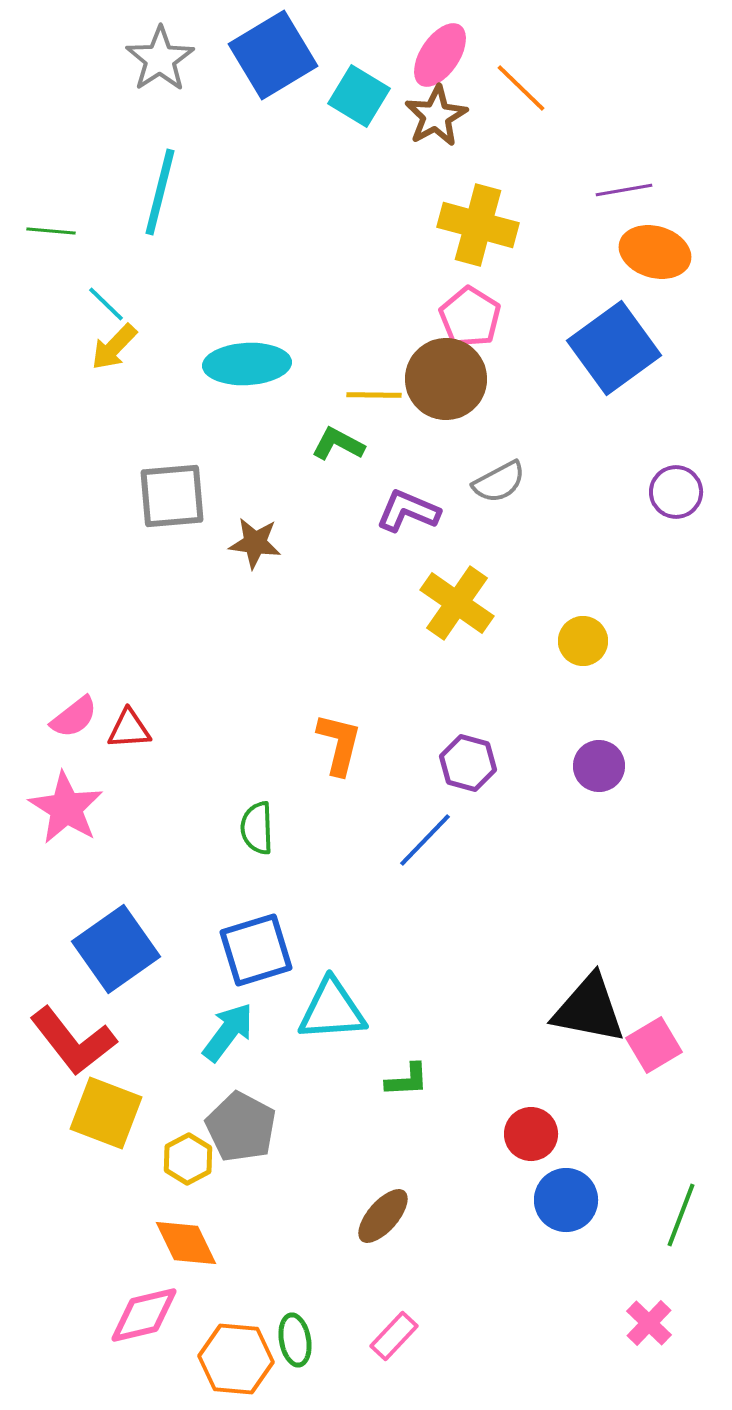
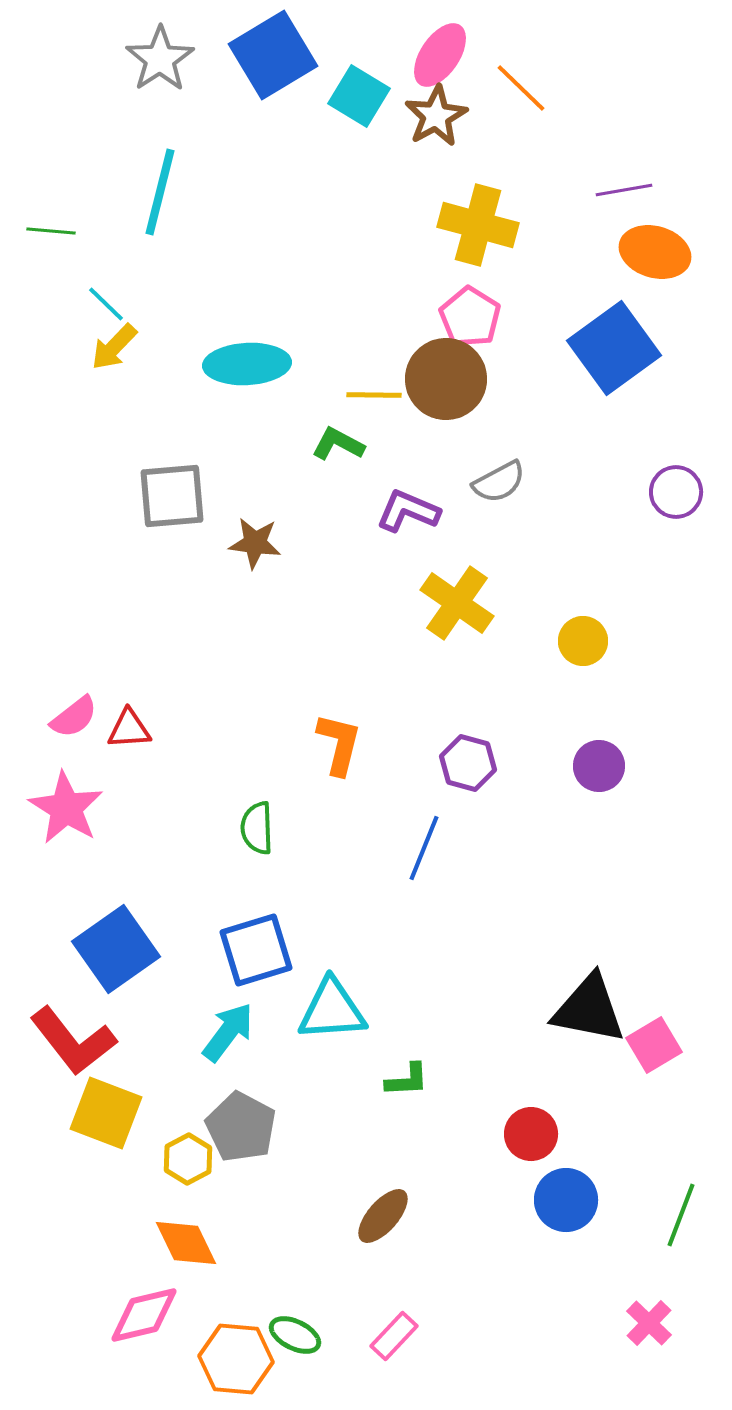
blue line at (425, 840): moved 1 px left, 8 px down; rotated 22 degrees counterclockwise
green ellipse at (295, 1340): moved 5 px up; rotated 54 degrees counterclockwise
